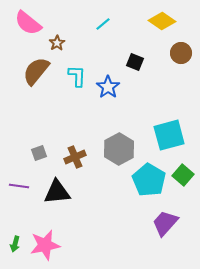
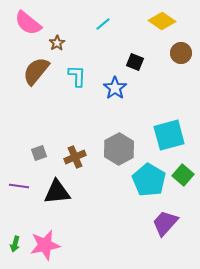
blue star: moved 7 px right, 1 px down
